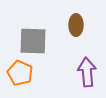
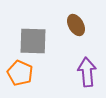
brown ellipse: rotated 30 degrees counterclockwise
